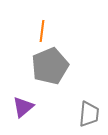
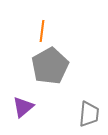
gray pentagon: rotated 6 degrees counterclockwise
